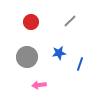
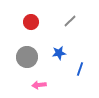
blue line: moved 5 px down
